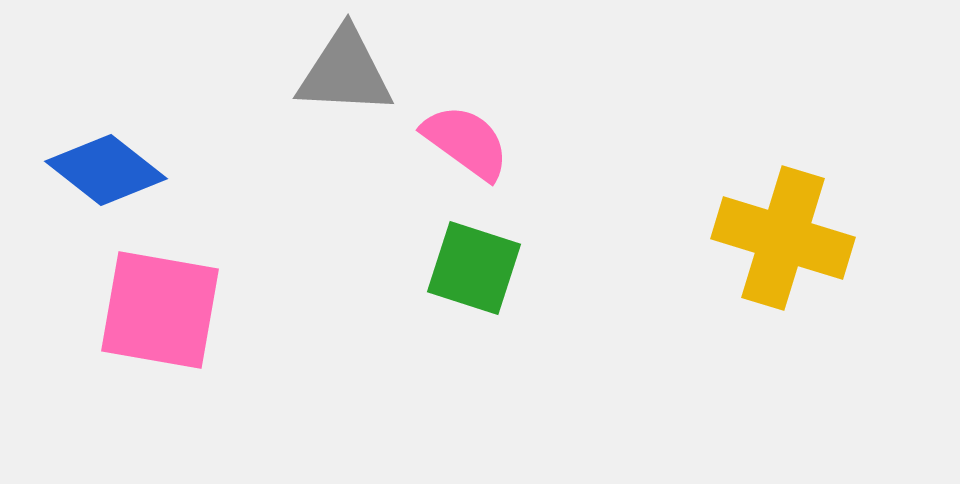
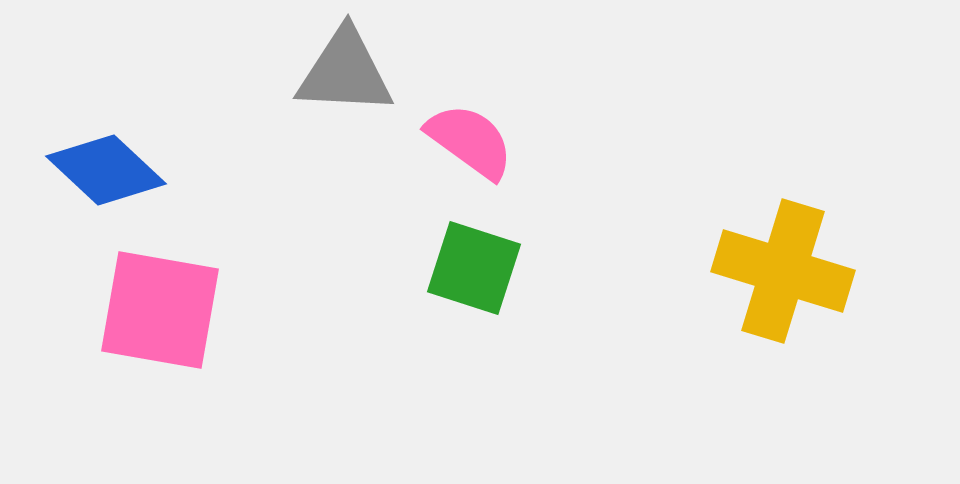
pink semicircle: moved 4 px right, 1 px up
blue diamond: rotated 5 degrees clockwise
yellow cross: moved 33 px down
